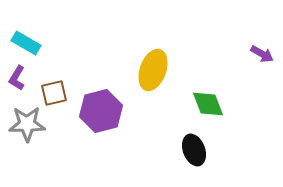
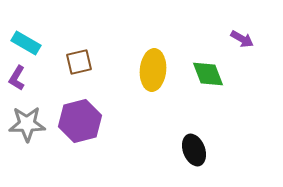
purple arrow: moved 20 px left, 15 px up
yellow ellipse: rotated 15 degrees counterclockwise
brown square: moved 25 px right, 31 px up
green diamond: moved 30 px up
purple hexagon: moved 21 px left, 10 px down
